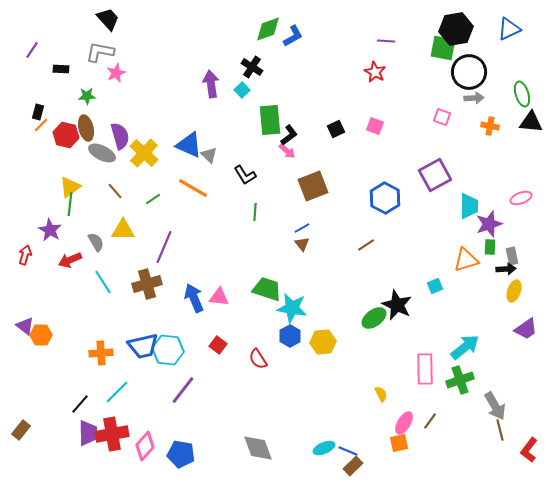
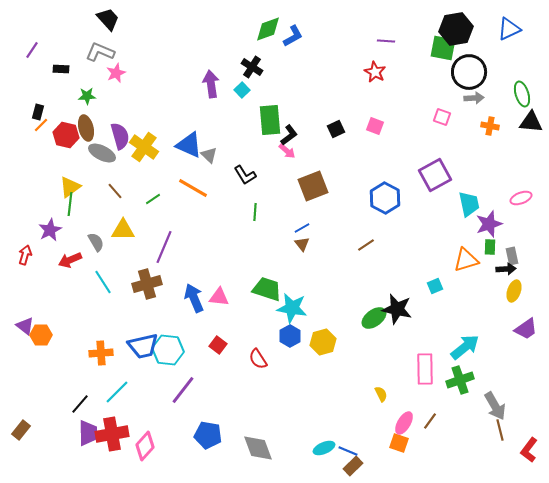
gray L-shape at (100, 52): rotated 12 degrees clockwise
yellow cross at (144, 153): moved 6 px up; rotated 8 degrees counterclockwise
cyan trapezoid at (469, 206): moved 2 px up; rotated 12 degrees counterclockwise
purple star at (50, 230): rotated 15 degrees clockwise
black star at (397, 305): moved 4 px down; rotated 12 degrees counterclockwise
yellow hexagon at (323, 342): rotated 10 degrees counterclockwise
orange square at (399, 443): rotated 30 degrees clockwise
blue pentagon at (181, 454): moved 27 px right, 19 px up
